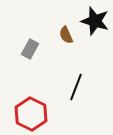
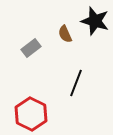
brown semicircle: moved 1 px left, 1 px up
gray rectangle: moved 1 px right, 1 px up; rotated 24 degrees clockwise
black line: moved 4 px up
